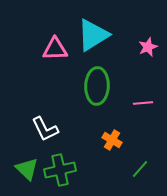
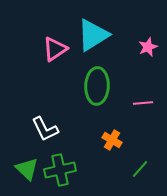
pink triangle: rotated 32 degrees counterclockwise
